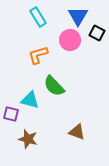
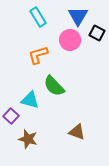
purple square: moved 2 px down; rotated 28 degrees clockwise
